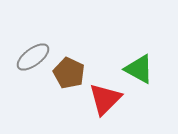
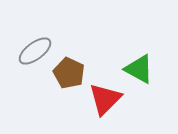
gray ellipse: moved 2 px right, 6 px up
